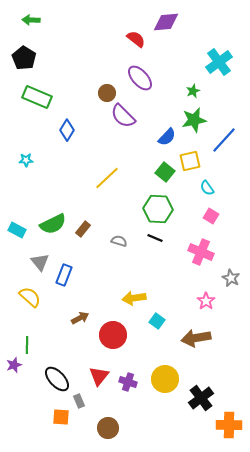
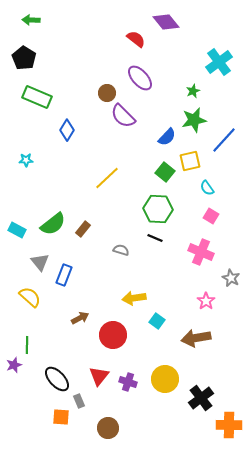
purple diamond at (166, 22): rotated 56 degrees clockwise
green semicircle at (53, 224): rotated 12 degrees counterclockwise
gray semicircle at (119, 241): moved 2 px right, 9 px down
